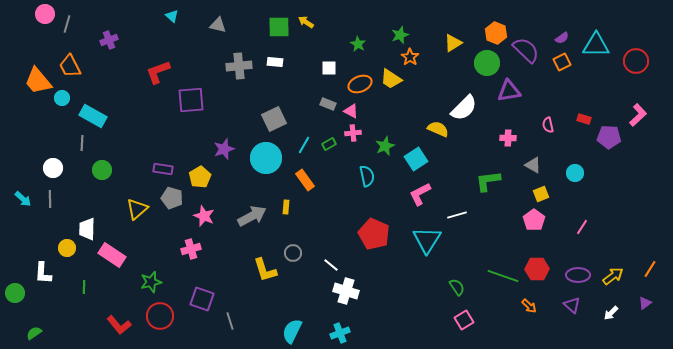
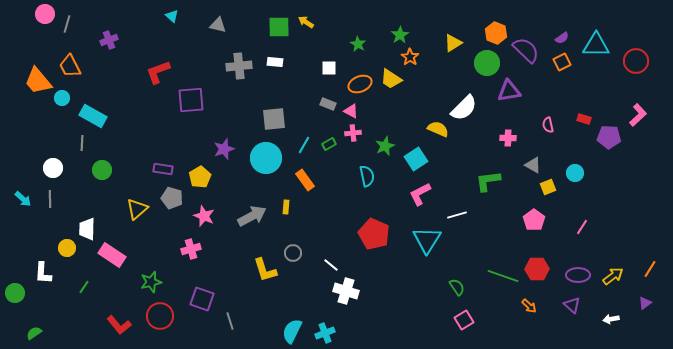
green star at (400, 35): rotated 12 degrees counterclockwise
gray square at (274, 119): rotated 20 degrees clockwise
yellow square at (541, 194): moved 7 px right, 7 px up
green line at (84, 287): rotated 32 degrees clockwise
white arrow at (611, 313): moved 6 px down; rotated 35 degrees clockwise
cyan cross at (340, 333): moved 15 px left
